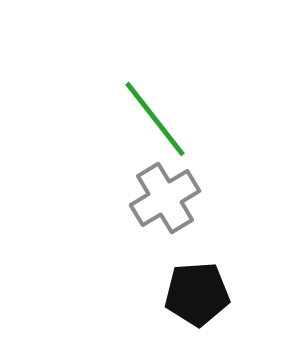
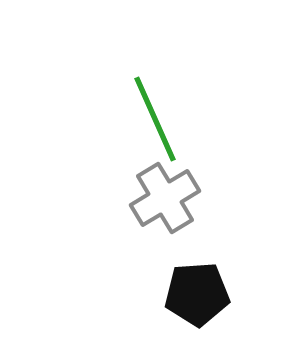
green line: rotated 14 degrees clockwise
